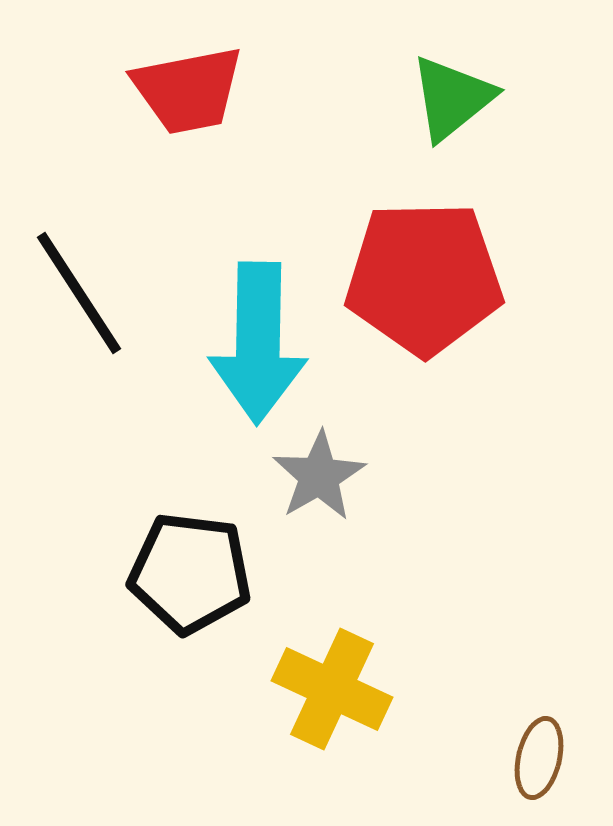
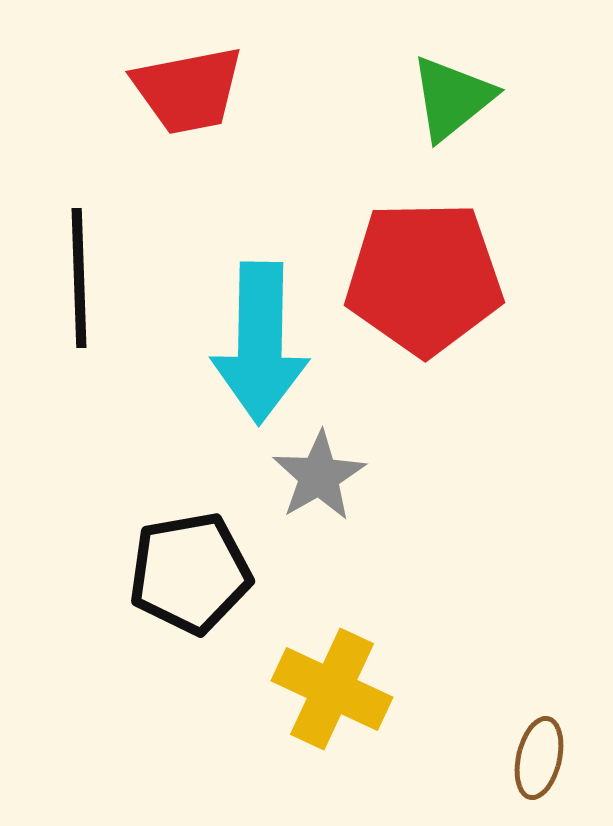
black line: moved 15 px up; rotated 31 degrees clockwise
cyan arrow: moved 2 px right
black pentagon: rotated 17 degrees counterclockwise
